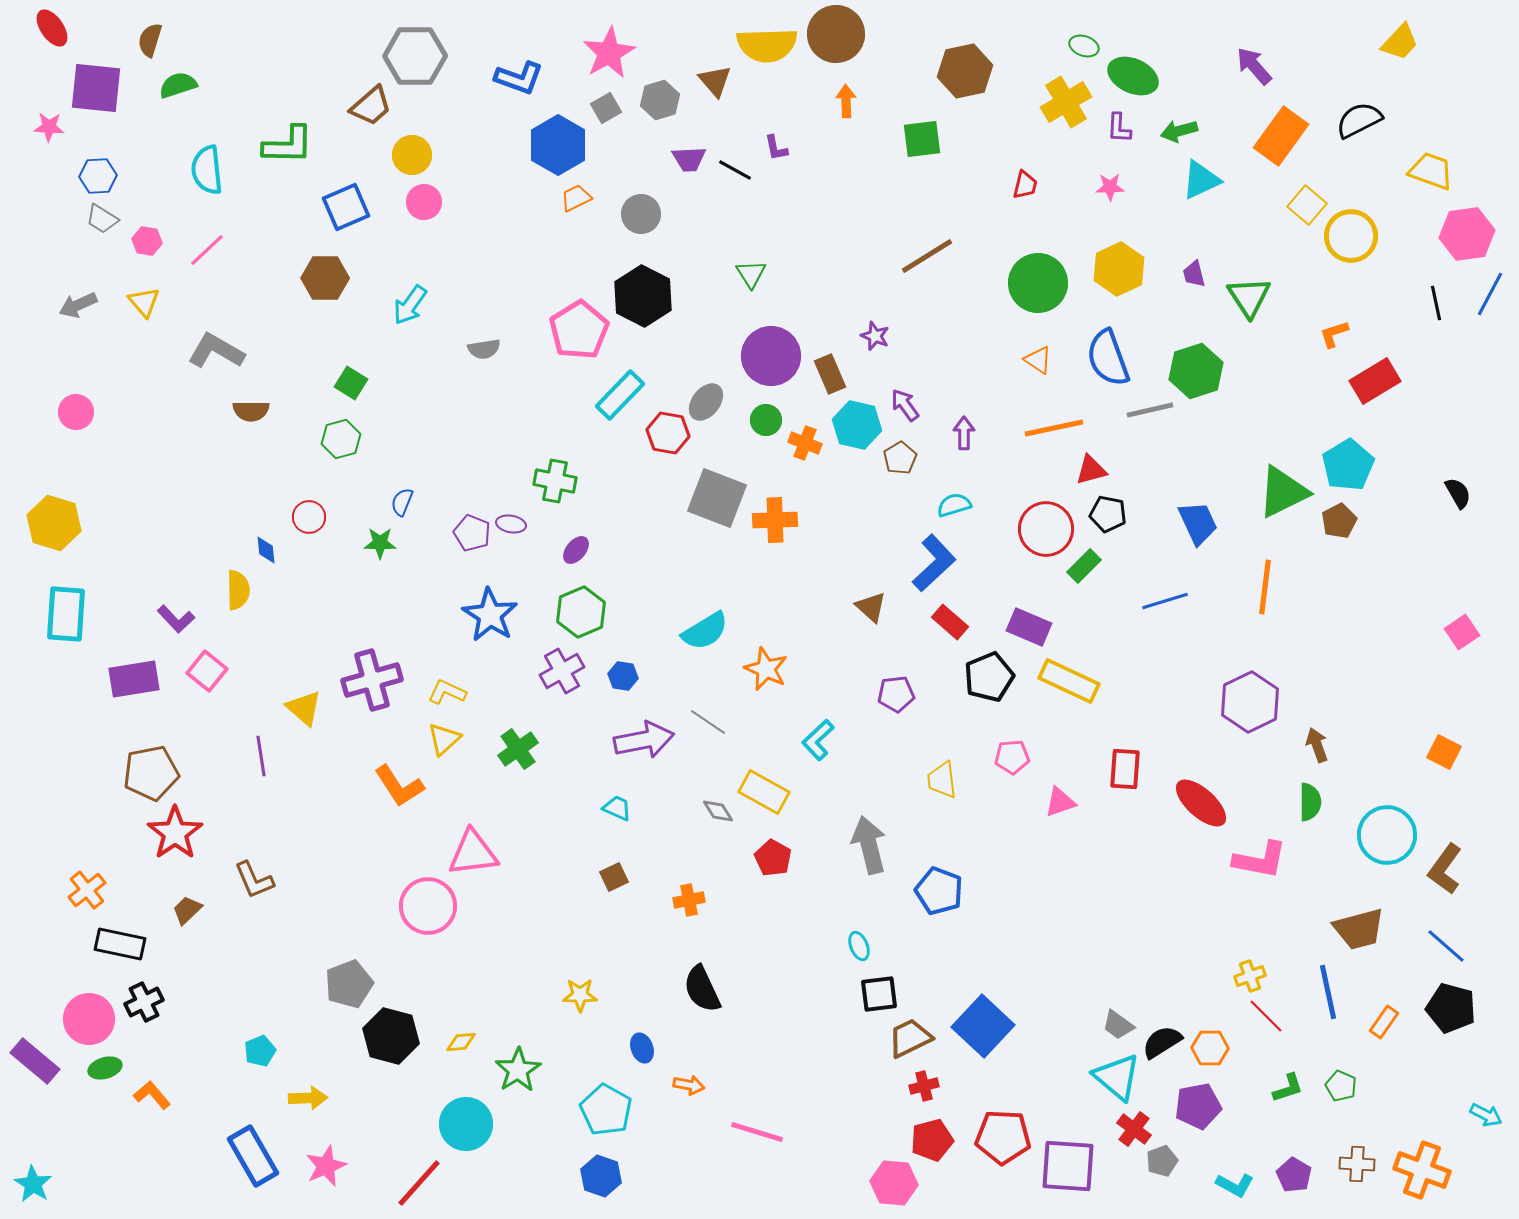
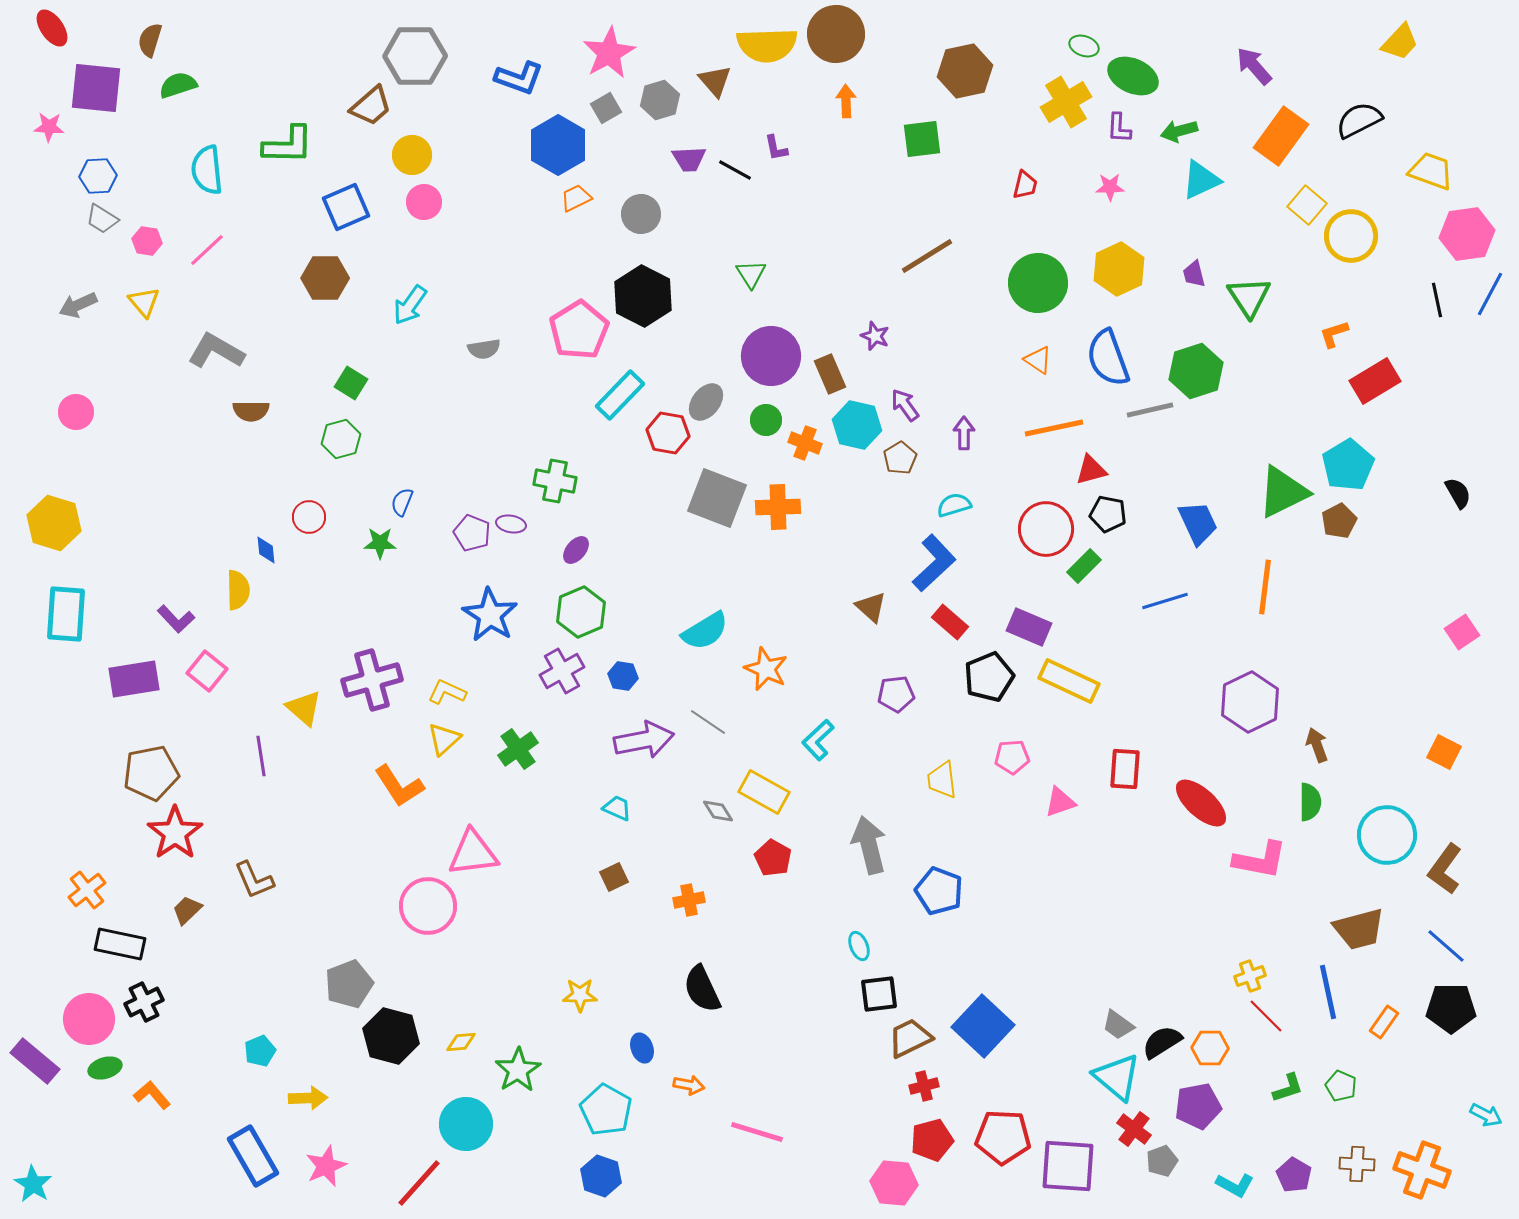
black line at (1436, 303): moved 1 px right, 3 px up
orange cross at (775, 520): moved 3 px right, 13 px up
black pentagon at (1451, 1008): rotated 15 degrees counterclockwise
